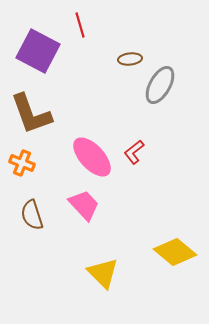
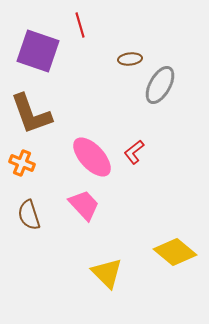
purple square: rotated 9 degrees counterclockwise
brown semicircle: moved 3 px left
yellow triangle: moved 4 px right
